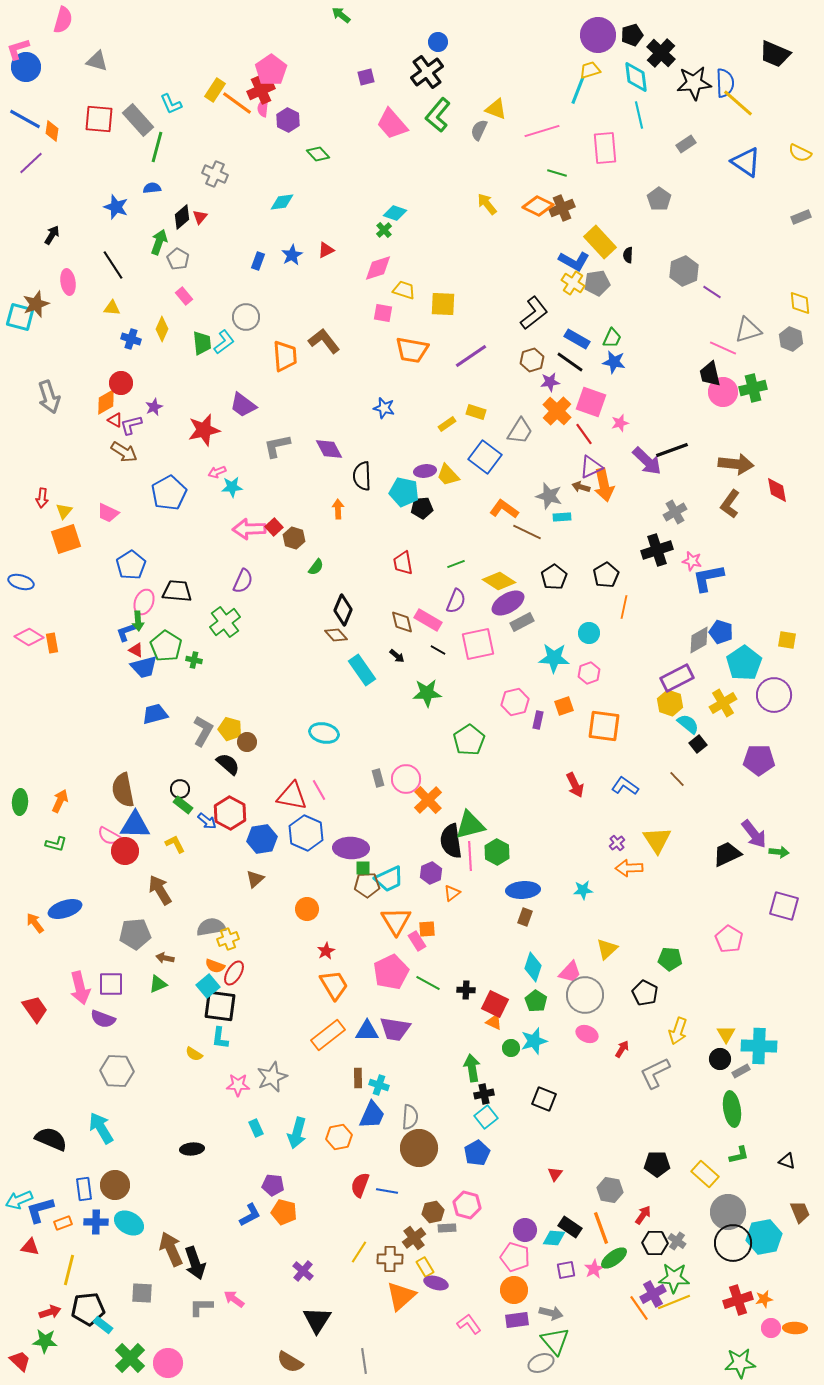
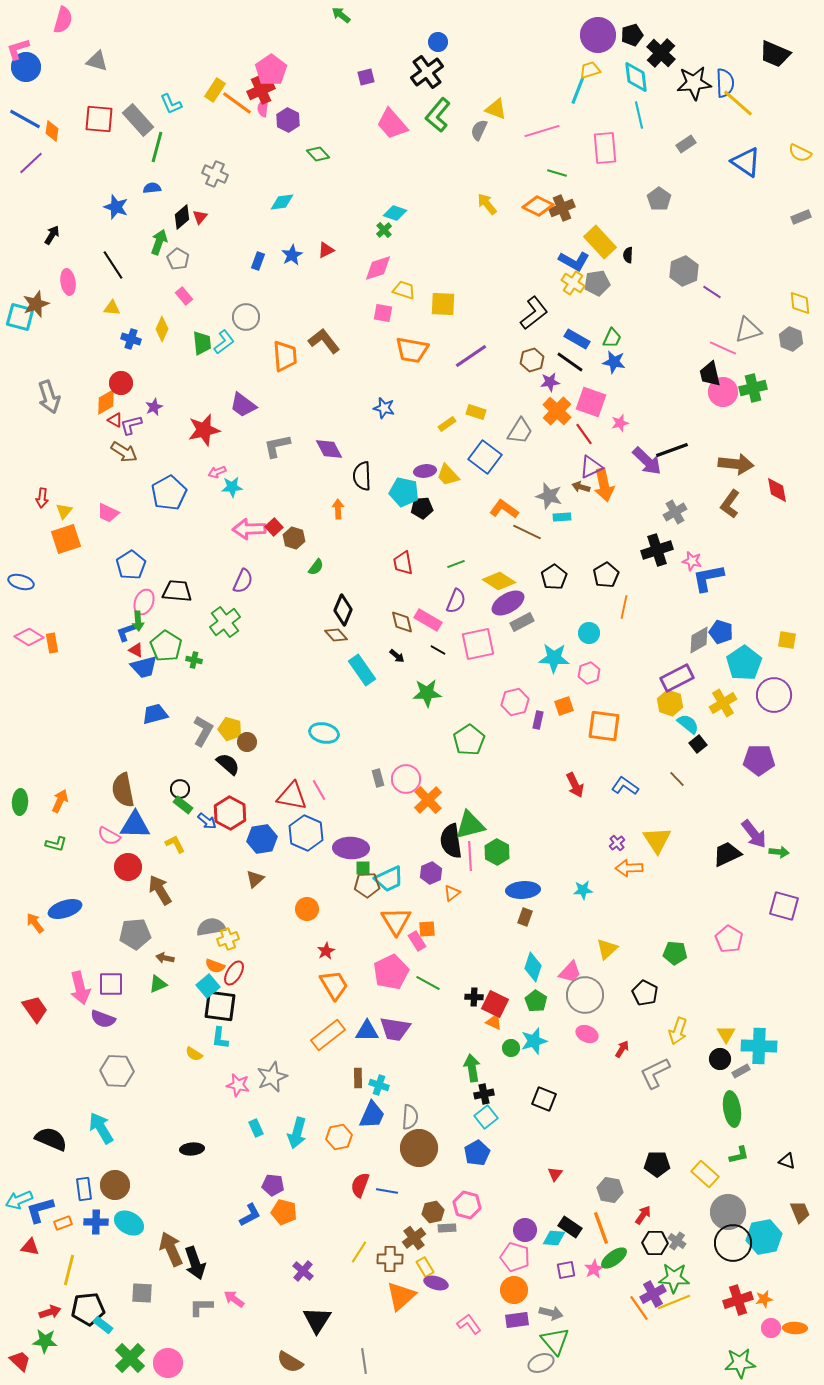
red circle at (125, 851): moved 3 px right, 16 px down
green pentagon at (670, 959): moved 5 px right, 6 px up
black cross at (466, 990): moved 8 px right, 7 px down
pink star at (238, 1085): rotated 10 degrees clockwise
